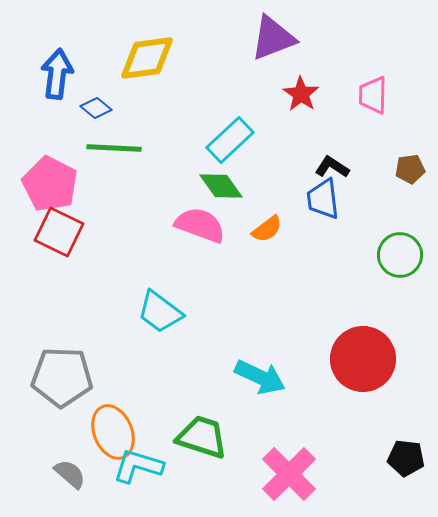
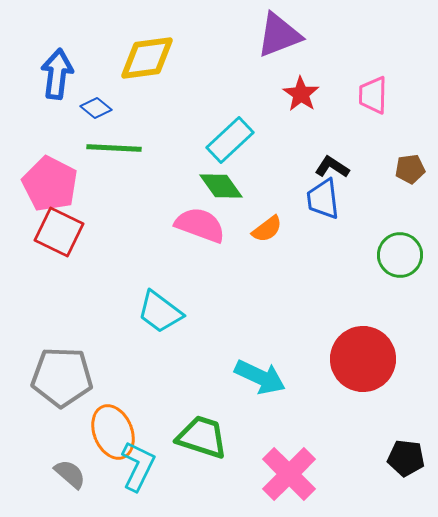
purple triangle: moved 6 px right, 3 px up
cyan L-shape: rotated 99 degrees clockwise
